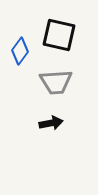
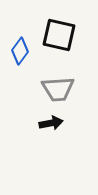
gray trapezoid: moved 2 px right, 7 px down
